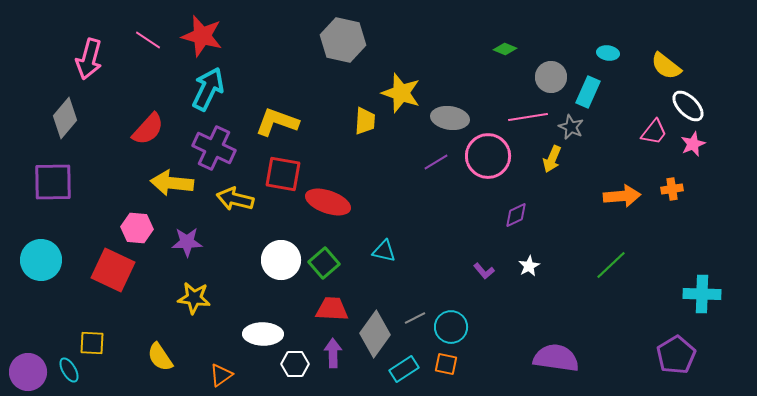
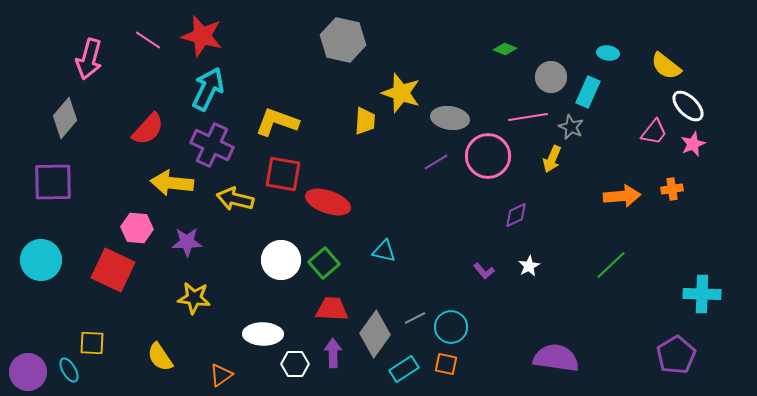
purple cross at (214, 148): moved 2 px left, 3 px up
